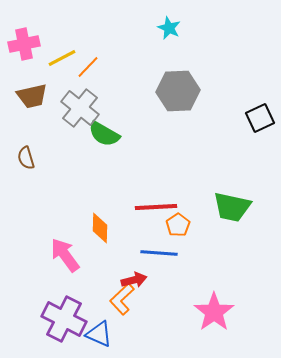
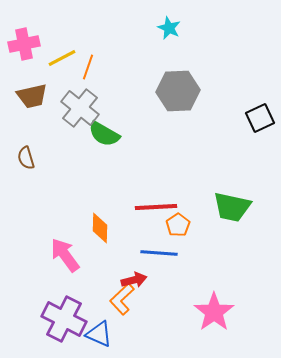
orange line: rotated 25 degrees counterclockwise
